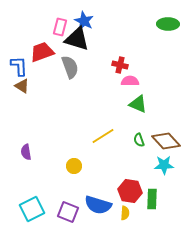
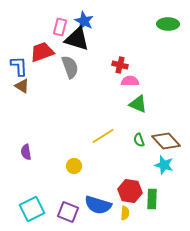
cyan star: rotated 18 degrees clockwise
